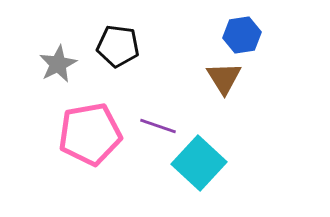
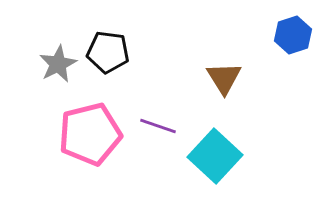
blue hexagon: moved 51 px right; rotated 9 degrees counterclockwise
black pentagon: moved 10 px left, 6 px down
pink pentagon: rotated 4 degrees counterclockwise
cyan square: moved 16 px right, 7 px up
